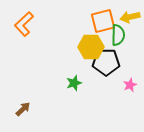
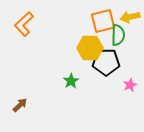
yellow hexagon: moved 1 px left, 1 px down
green star: moved 3 px left, 2 px up; rotated 14 degrees counterclockwise
brown arrow: moved 3 px left, 4 px up
